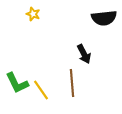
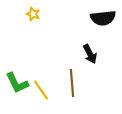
black semicircle: moved 1 px left
black arrow: moved 6 px right
